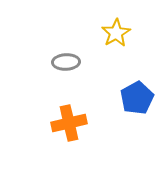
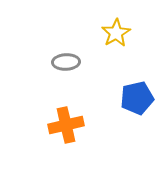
blue pentagon: rotated 16 degrees clockwise
orange cross: moved 3 px left, 2 px down
